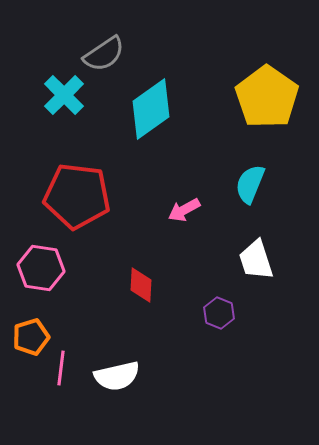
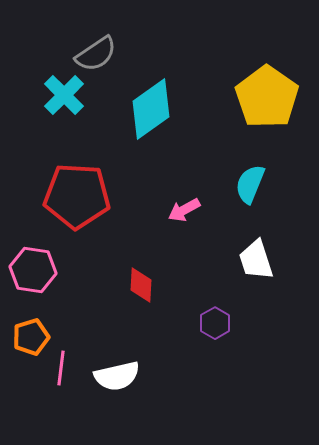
gray semicircle: moved 8 px left
red pentagon: rotated 4 degrees counterclockwise
pink hexagon: moved 8 px left, 2 px down
purple hexagon: moved 4 px left, 10 px down; rotated 8 degrees clockwise
